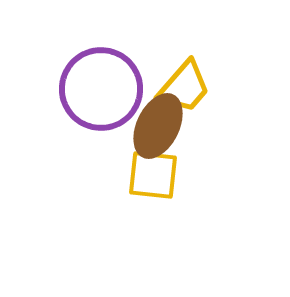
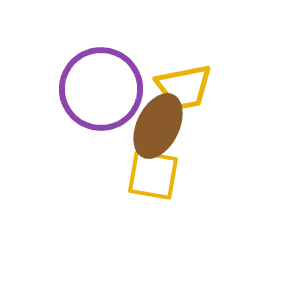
yellow trapezoid: rotated 38 degrees clockwise
yellow square: rotated 4 degrees clockwise
